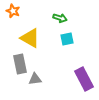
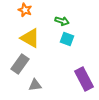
orange star: moved 12 px right, 1 px up
green arrow: moved 2 px right, 3 px down
cyan square: rotated 32 degrees clockwise
gray rectangle: rotated 48 degrees clockwise
gray triangle: moved 6 px down
